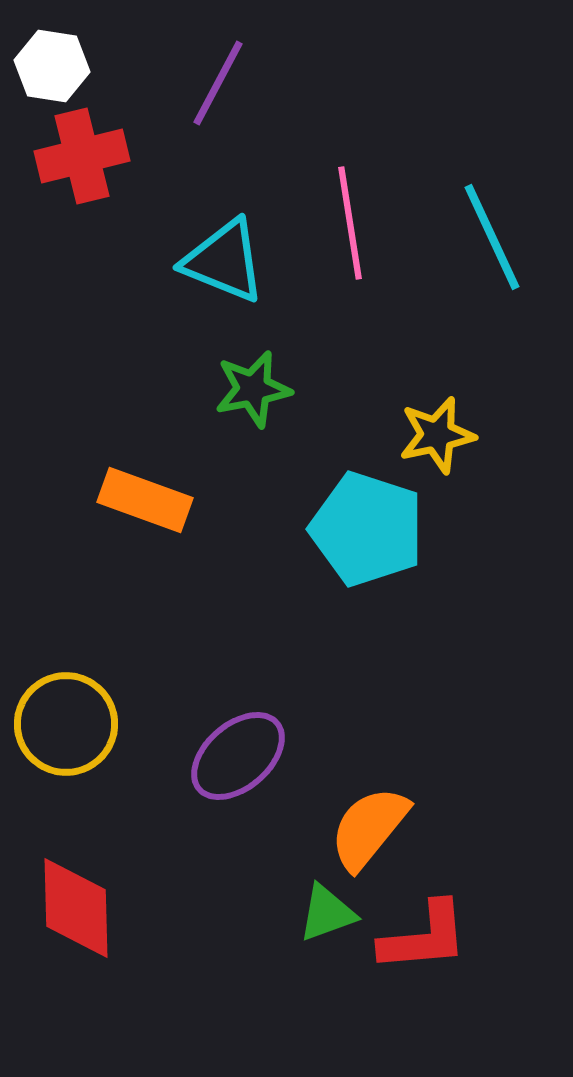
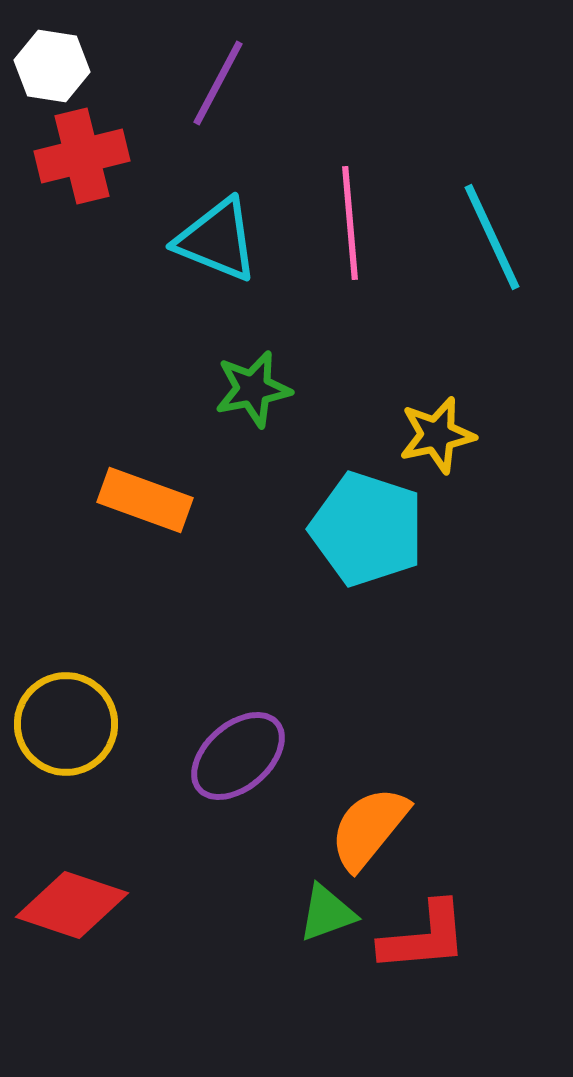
pink line: rotated 4 degrees clockwise
cyan triangle: moved 7 px left, 21 px up
red diamond: moved 4 px left, 3 px up; rotated 70 degrees counterclockwise
